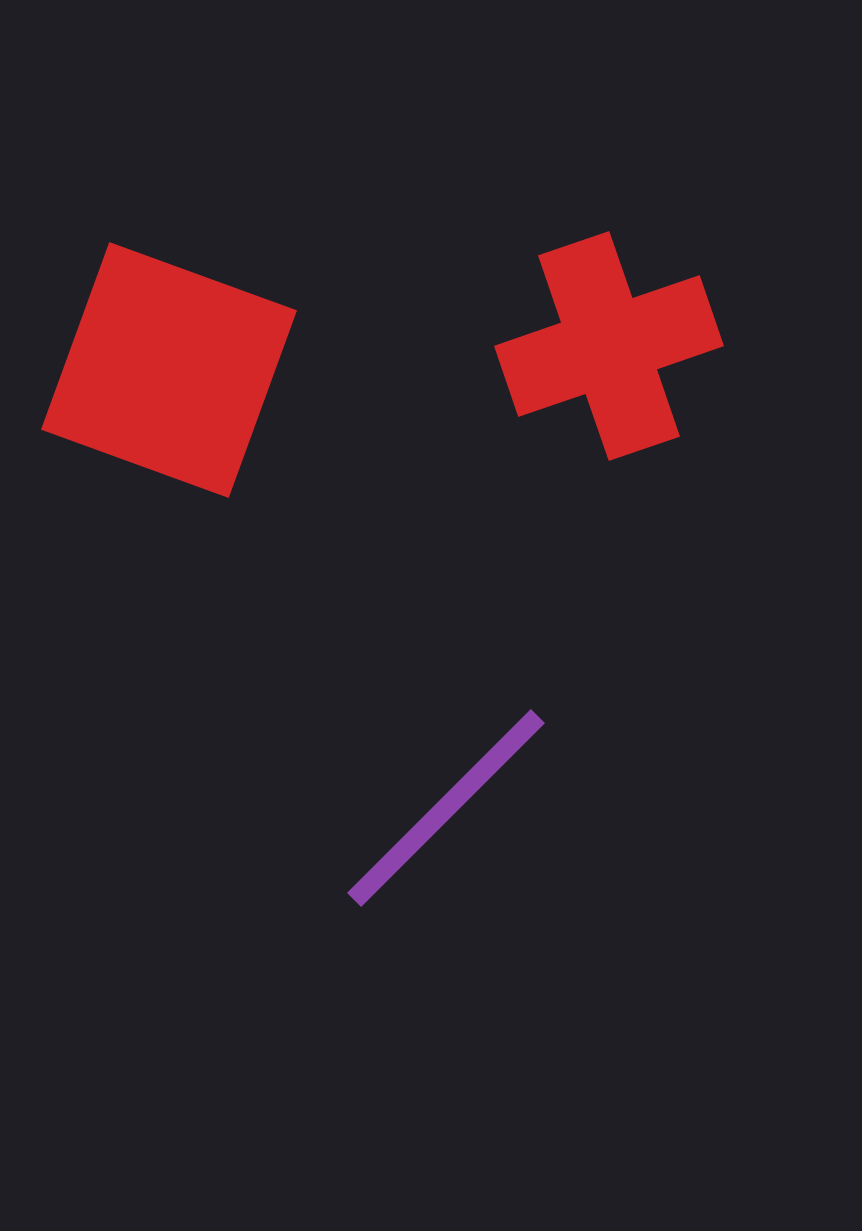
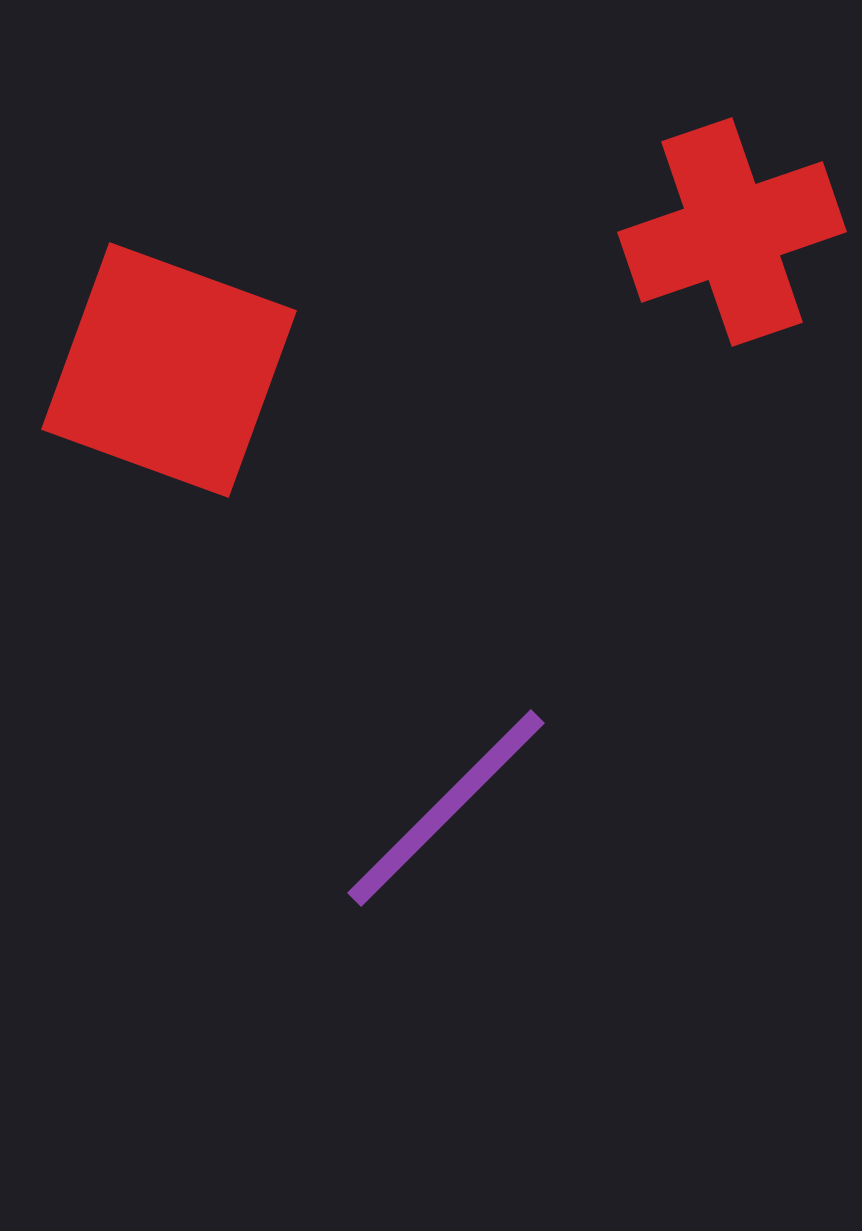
red cross: moved 123 px right, 114 px up
